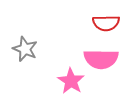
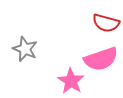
red semicircle: rotated 16 degrees clockwise
pink semicircle: rotated 20 degrees counterclockwise
